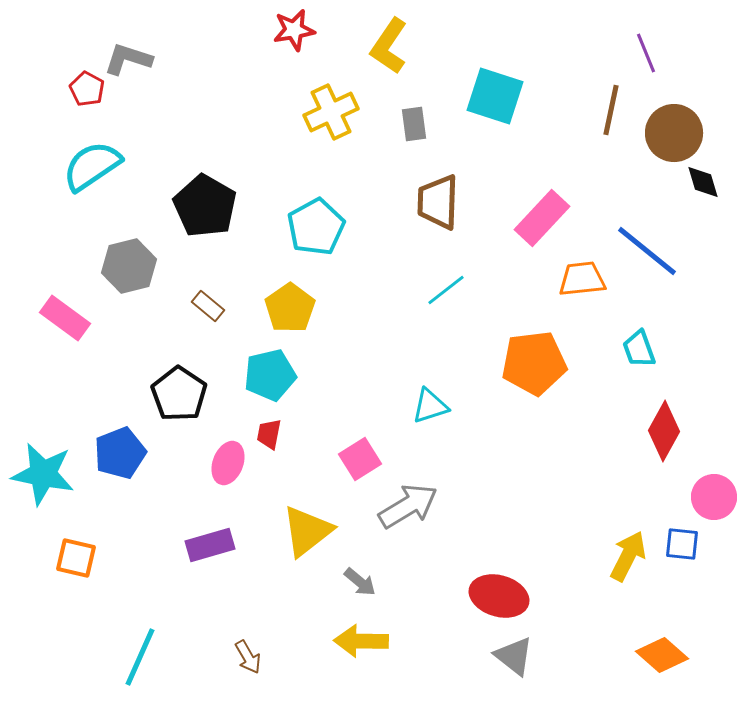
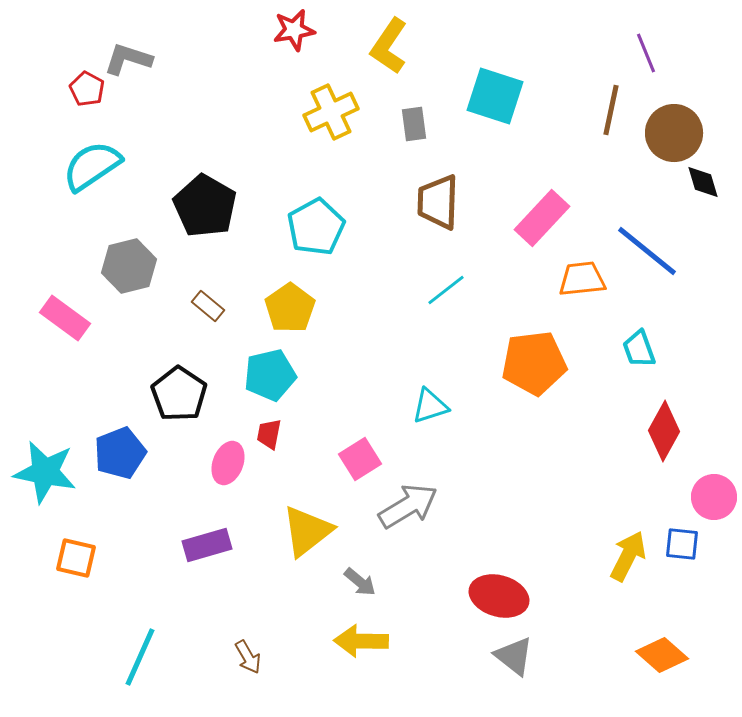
cyan star at (43, 474): moved 2 px right, 2 px up
purple rectangle at (210, 545): moved 3 px left
